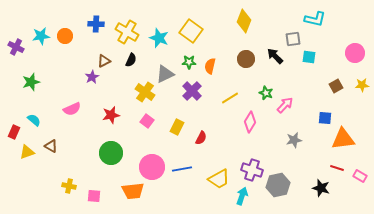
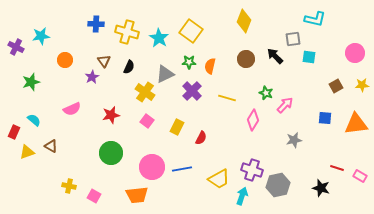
yellow cross at (127, 32): rotated 15 degrees counterclockwise
orange circle at (65, 36): moved 24 px down
cyan star at (159, 38): rotated 12 degrees clockwise
black semicircle at (131, 60): moved 2 px left, 7 px down
brown triangle at (104, 61): rotated 40 degrees counterclockwise
yellow line at (230, 98): moved 3 px left; rotated 48 degrees clockwise
pink diamond at (250, 122): moved 3 px right, 2 px up
orange triangle at (343, 139): moved 13 px right, 15 px up
orange trapezoid at (133, 191): moved 4 px right, 4 px down
pink square at (94, 196): rotated 24 degrees clockwise
